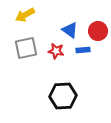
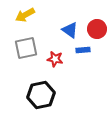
red circle: moved 1 px left, 2 px up
red star: moved 1 px left, 8 px down
black hexagon: moved 22 px left, 1 px up; rotated 8 degrees counterclockwise
